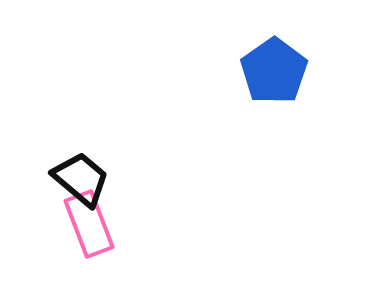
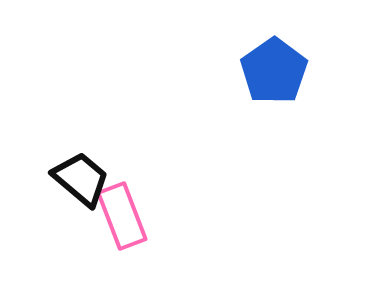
pink rectangle: moved 33 px right, 8 px up
